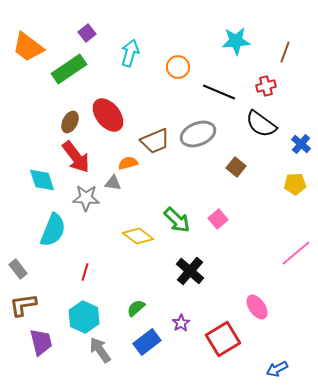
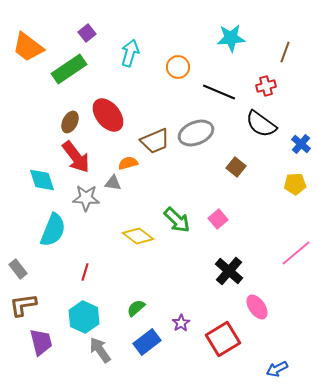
cyan star: moved 5 px left, 3 px up
gray ellipse: moved 2 px left, 1 px up
black cross: moved 39 px right
